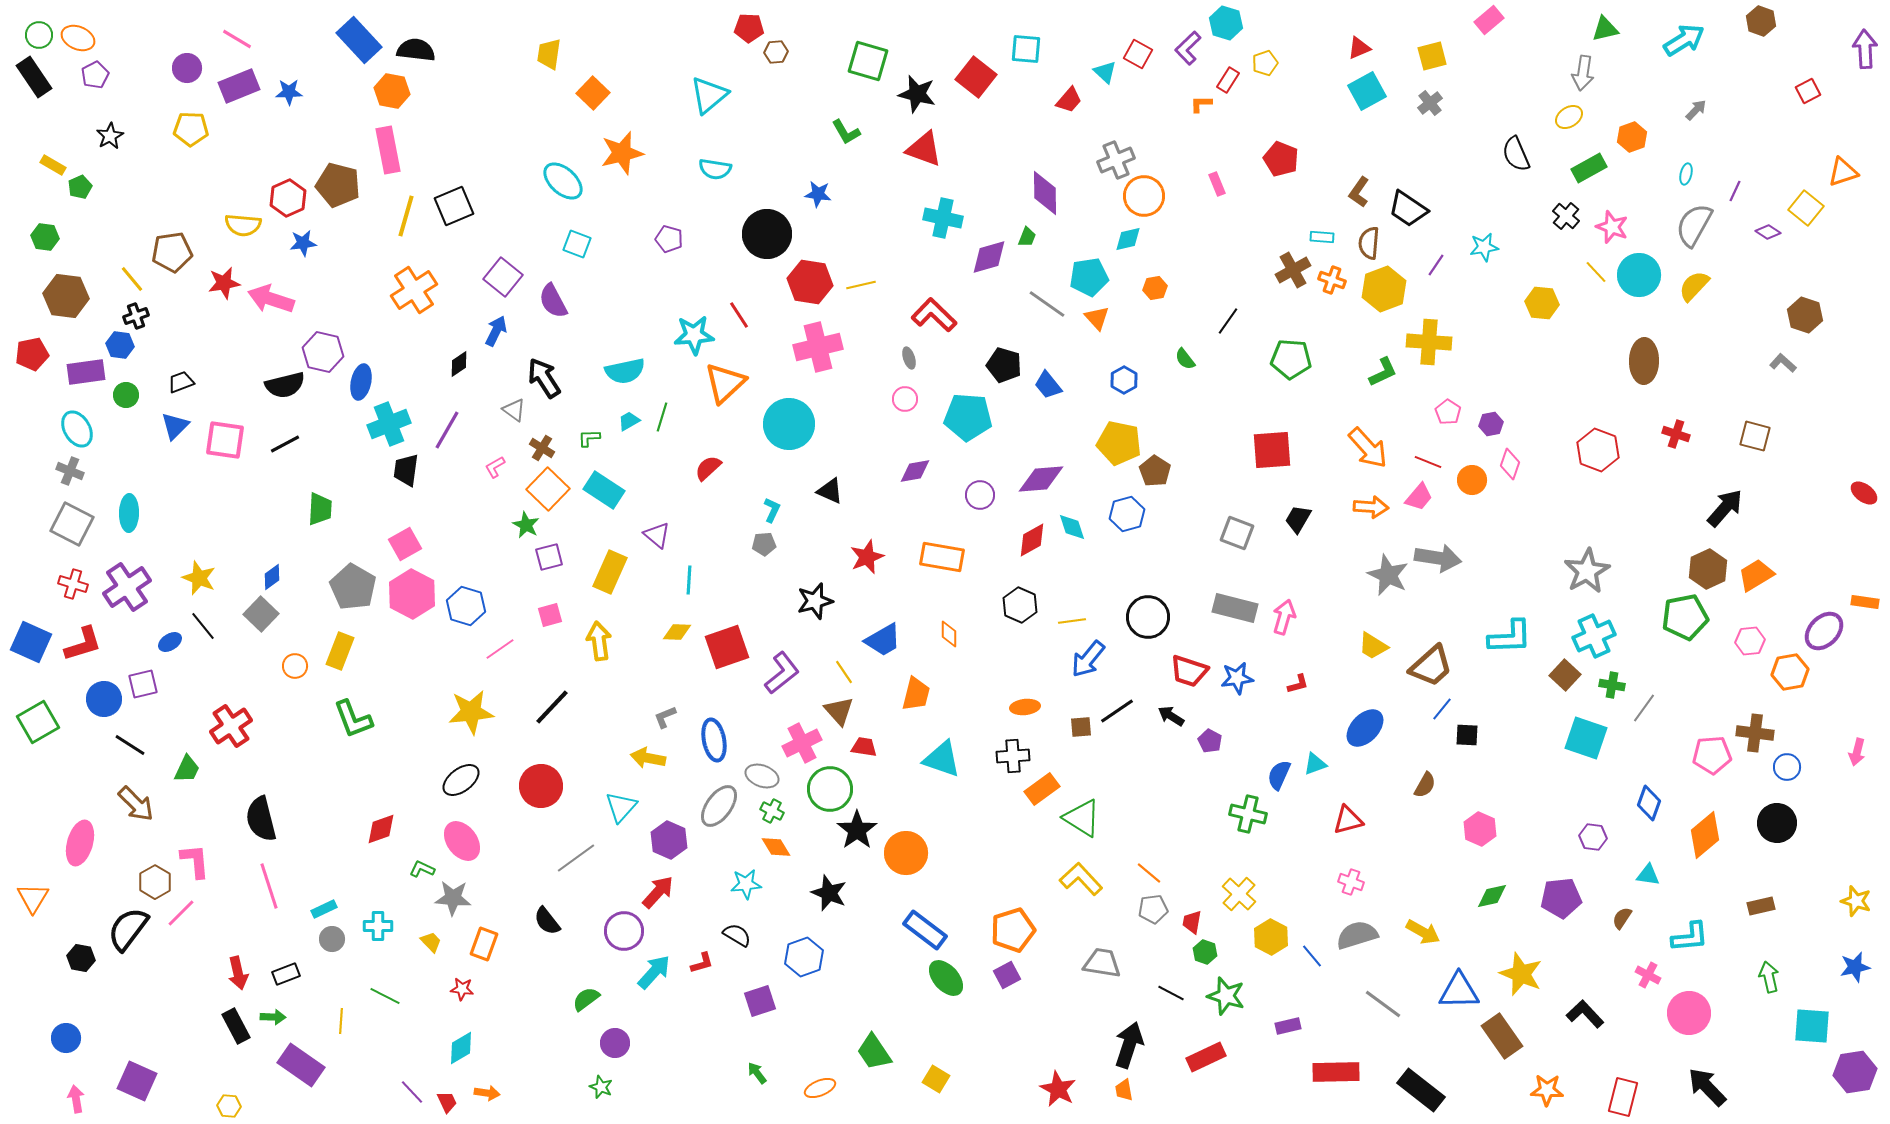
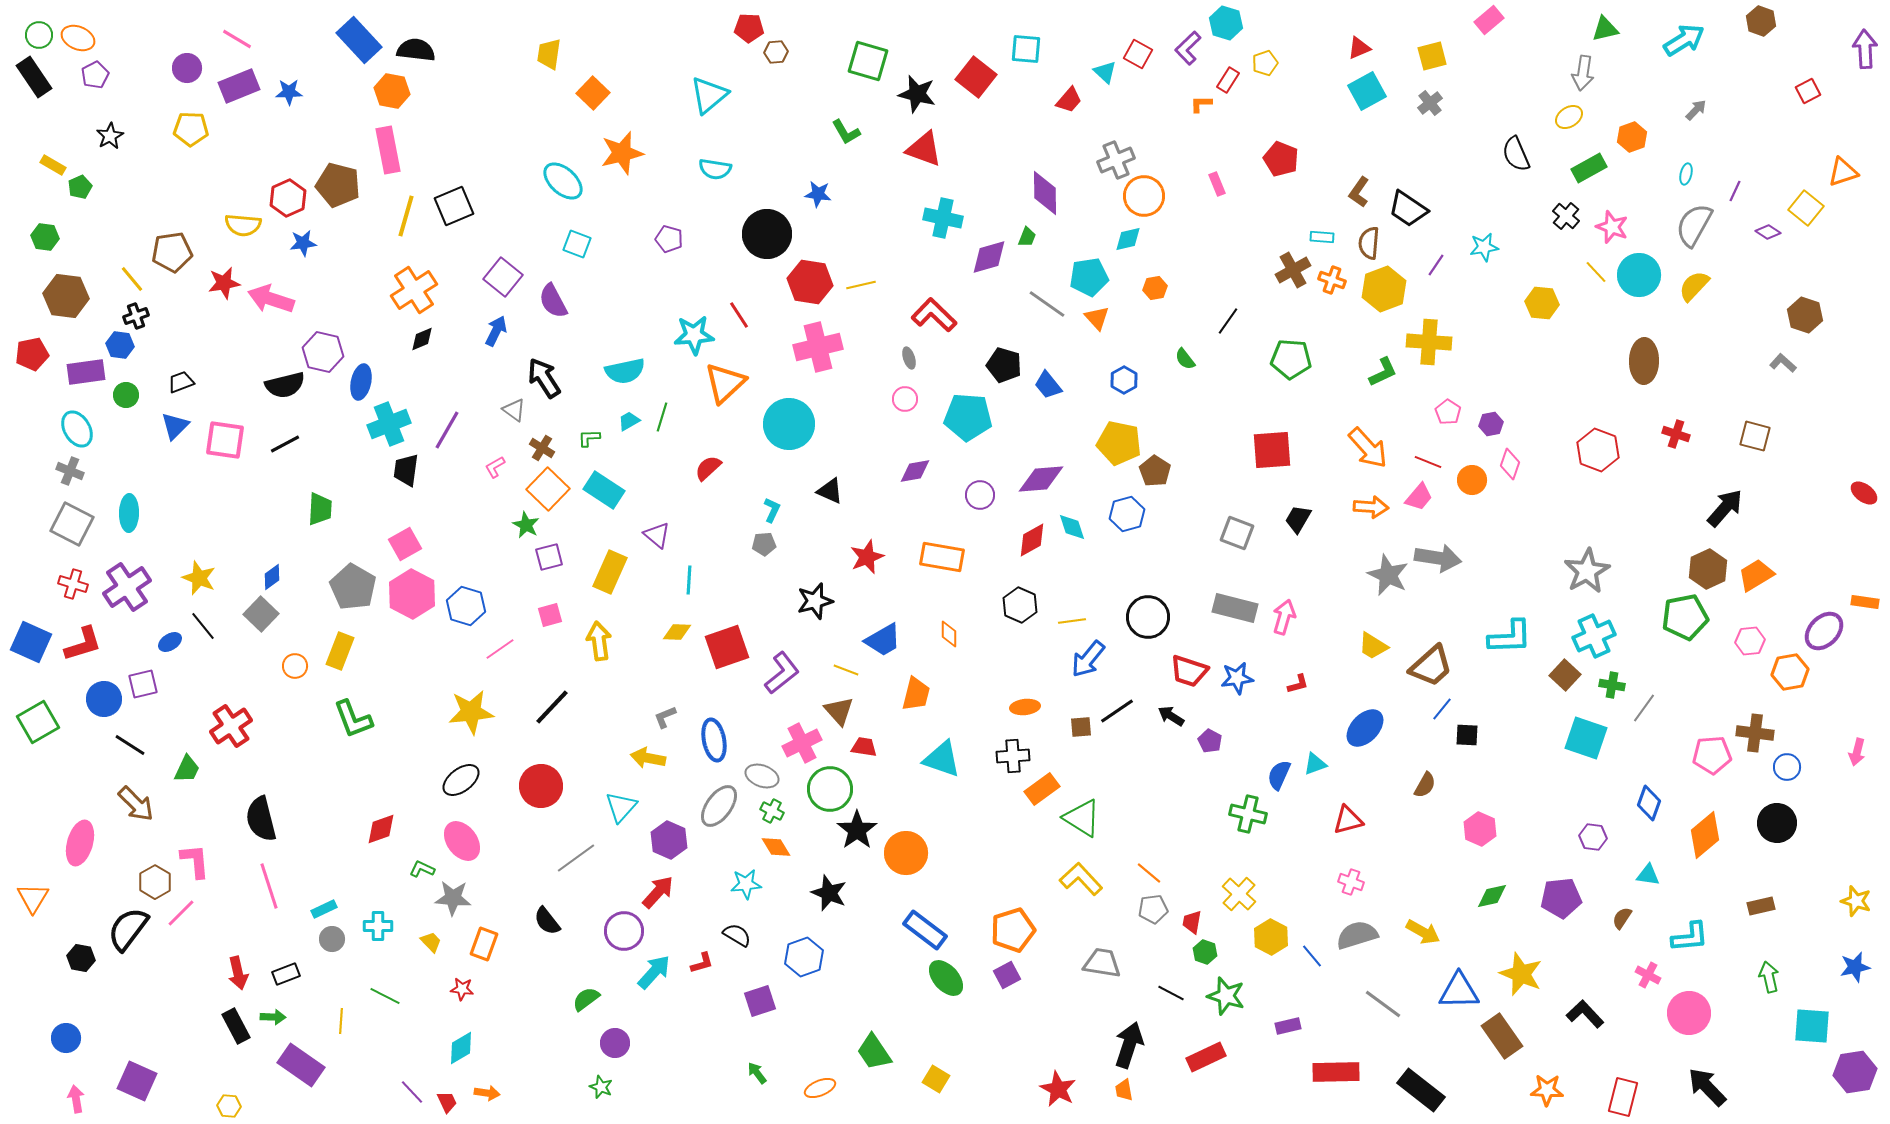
black diamond at (459, 364): moved 37 px left, 25 px up; rotated 12 degrees clockwise
yellow line at (844, 672): moved 2 px right, 2 px up; rotated 35 degrees counterclockwise
